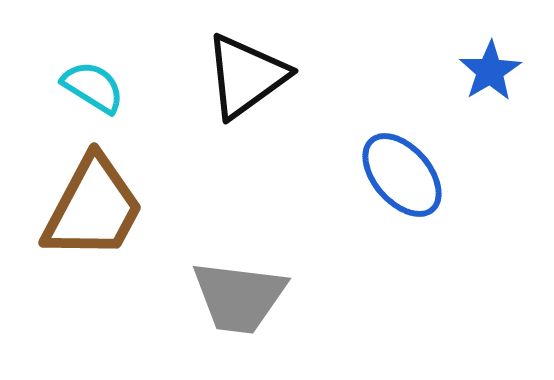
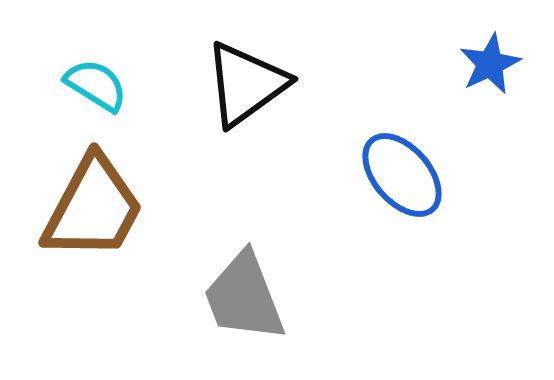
blue star: moved 7 px up; rotated 6 degrees clockwise
black triangle: moved 8 px down
cyan semicircle: moved 3 px right, 2 px up
gray trapezoid: moved 5 px right; rotated 62 degrees clockwise
